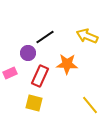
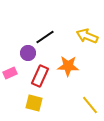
orange star: moved 1 px right, 2 px down
